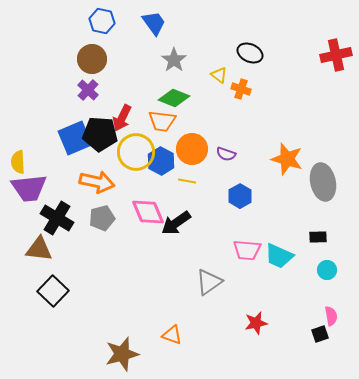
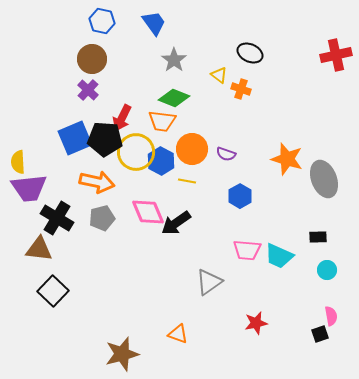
black pentagon at (100, 134): moved 5 px right, 5 px down
gray ellipse at (323, 182): moved 1 px right, 3 px up; rotated 9 degrees counterclockwise
orange triangle at (172, 335): moved 6 px right, 1 px up
